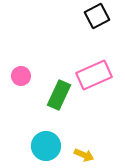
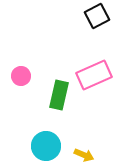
green rectangle: rotated 12 degrees counterclockwise
